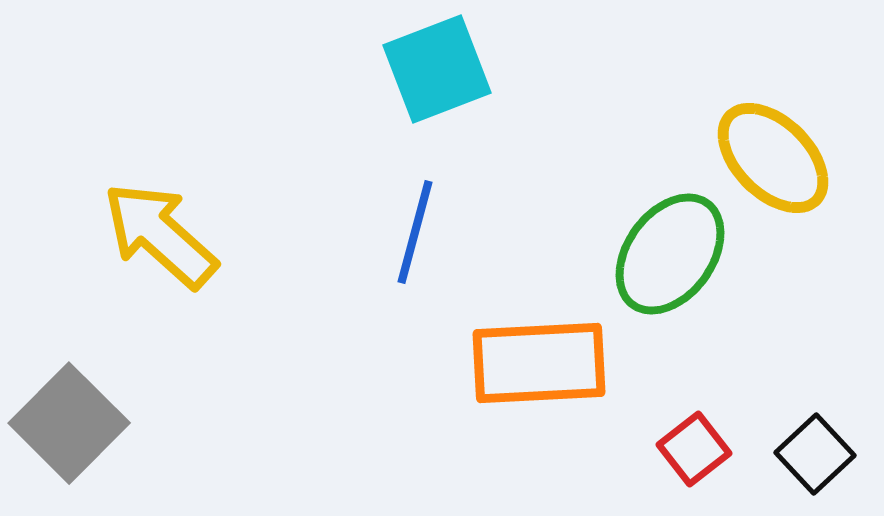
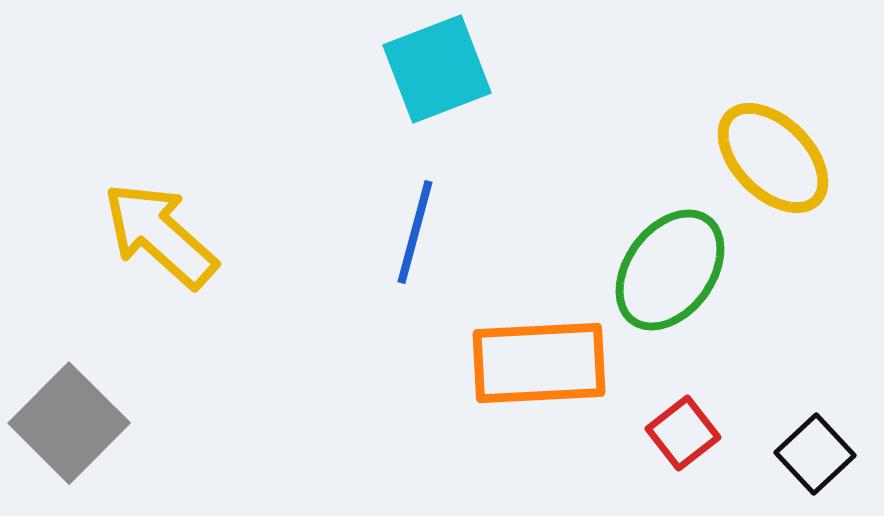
green ellipse: moved 16 px down
red square: moved 11 px left, 16 px up
